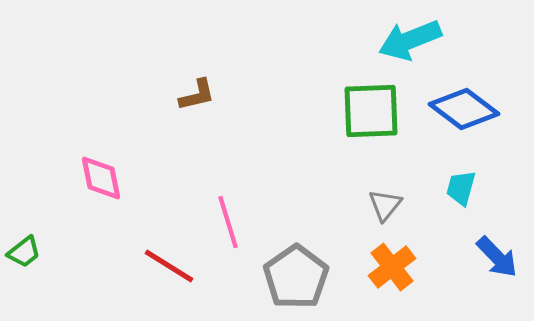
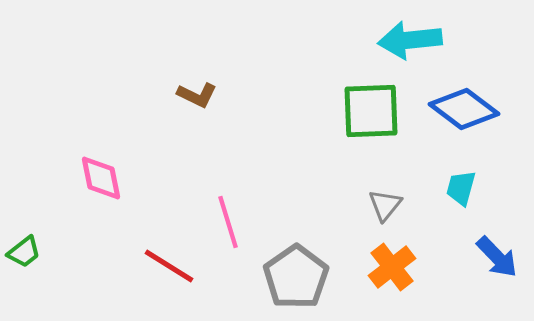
cyan arrow: rotated 16 degrees clockwise
brown L-shape: rotated 39 degrees clockwise
